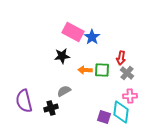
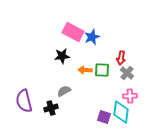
blue star: rotated 14 degrees clockwise
